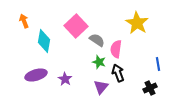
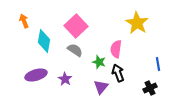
gray semicircle: moved 22 px left, 10 px down
